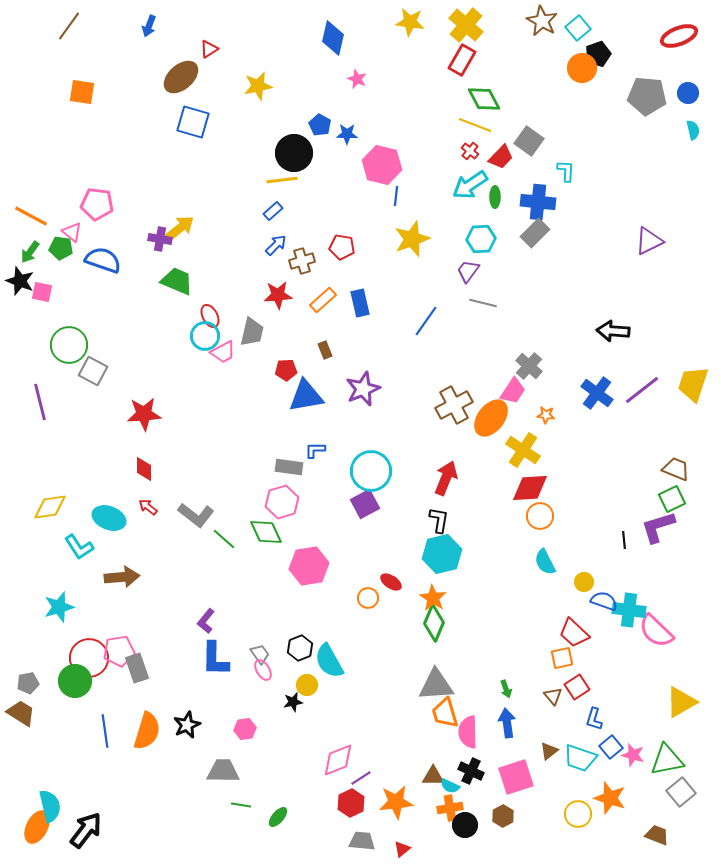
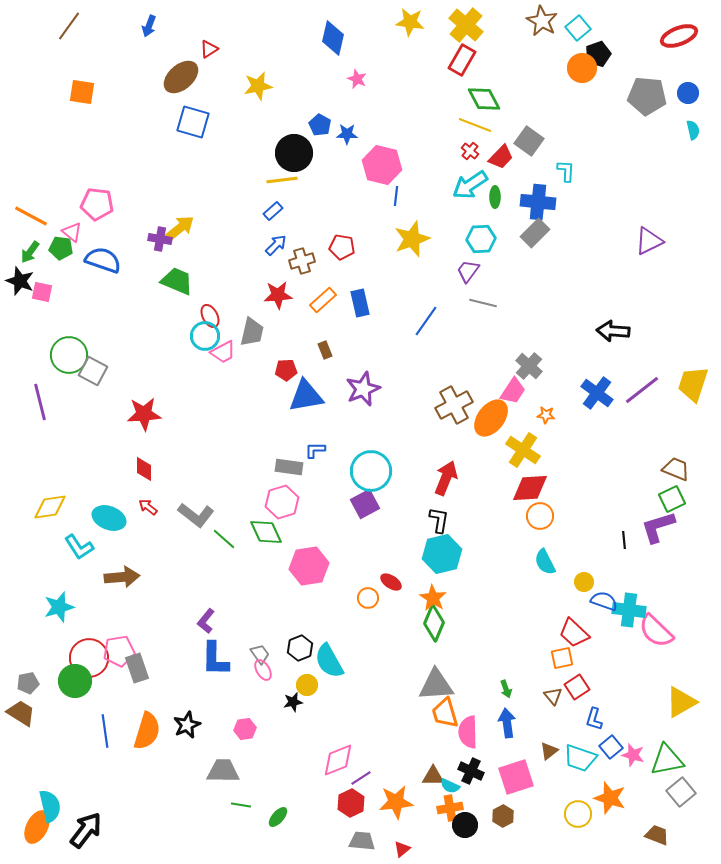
green circle at (69, 345): moved 10 px down
